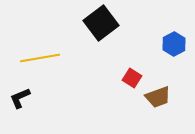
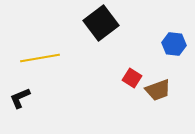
blue hexagon: rotated 25 degrees counterclockwise
brown trapezoid: moved 7 px up
